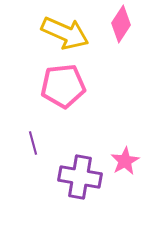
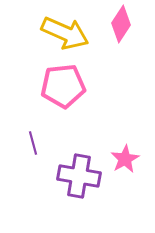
pink star: moved 2 px up
purple cross: moved 1 px left, 1 px up
